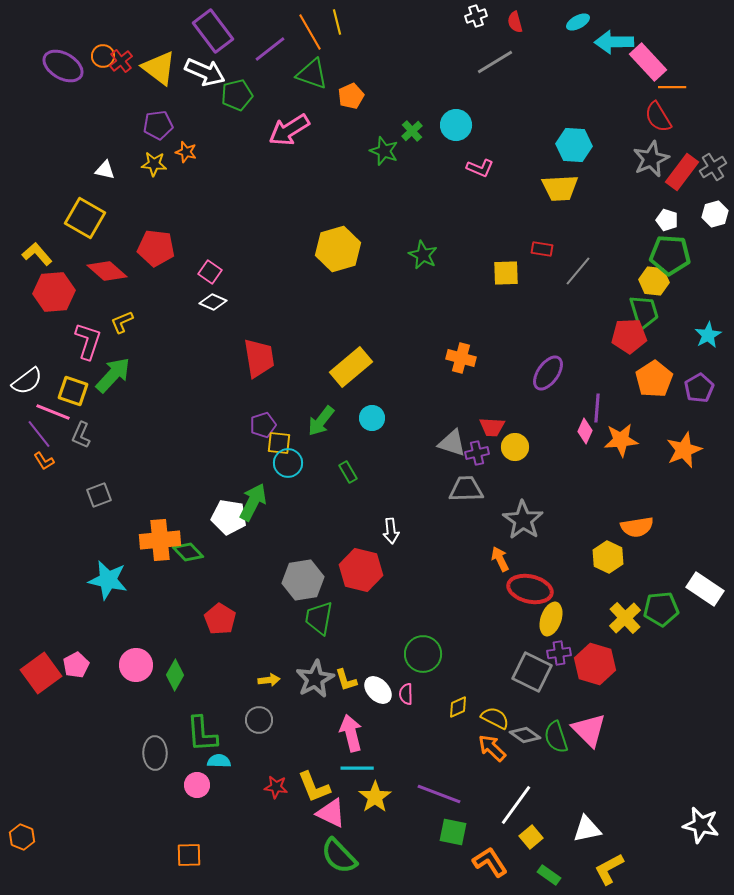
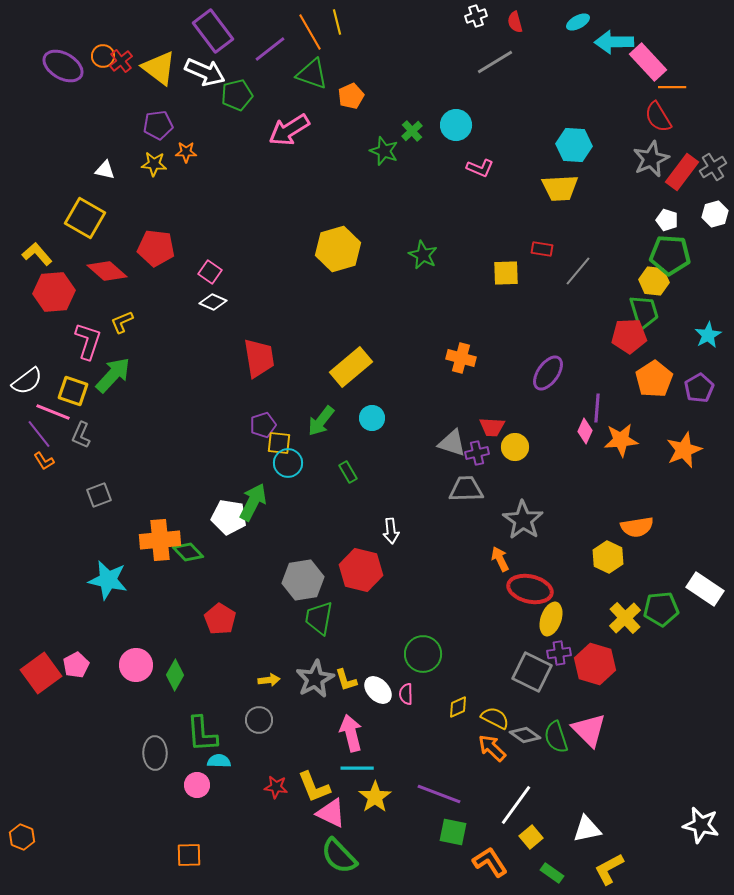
orange star at (186, 152): rotated 15 degrees counterclockwise
green rectangle at (549, 875): moved 3 px right, 2 px up
